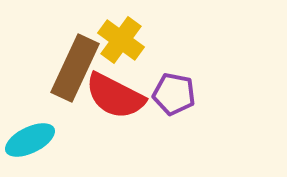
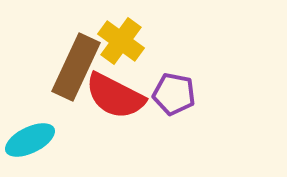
yellow cross: moved 1 px down
brown rectangle: moved 1 px right, 1 px up
